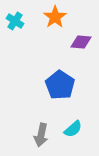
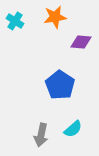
orange star: rotated 25 degrees clockwise
